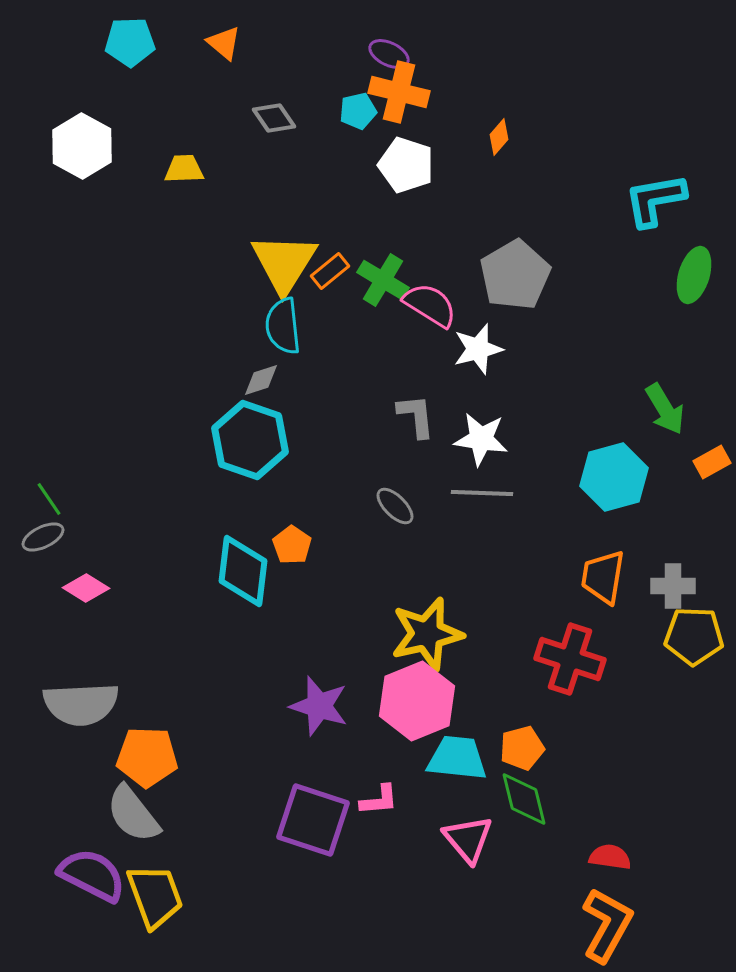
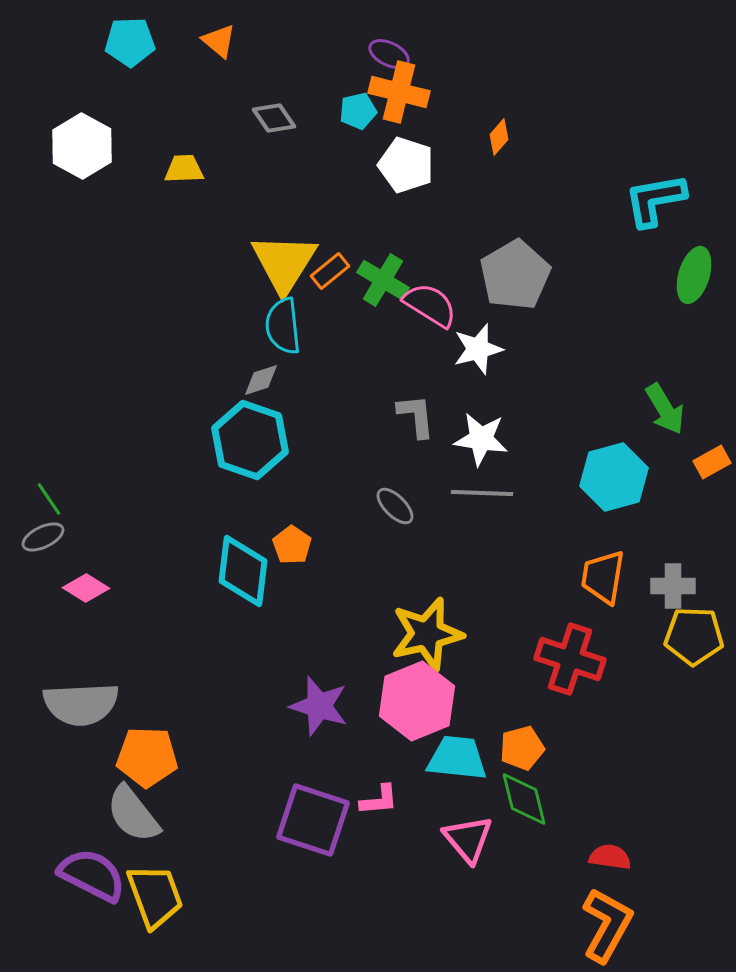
orange triangle at (224, 43): moved 5 px left, 2 px up
